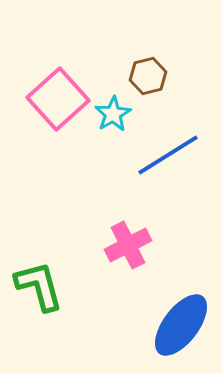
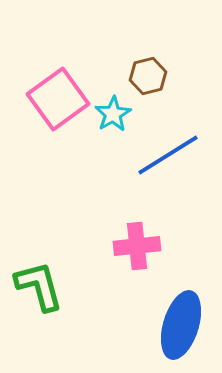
pink square: rotated 6 degrees clockwise
pink cross: moved 9 px right, 1 px down; rotated 21 degrees clockwise
blue ellipse: rotated 20 degrees counterclockwise
